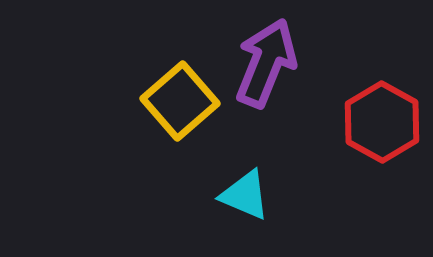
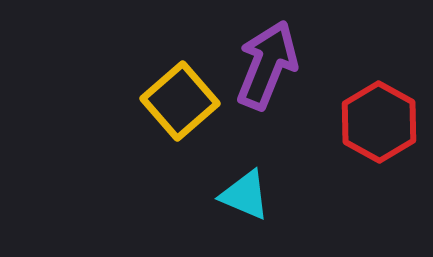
purple arrow: moved 1 px right, 2 px down
red hexagon: moved 3 px left
